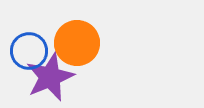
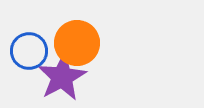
purple star: moved 12 px right; rotated 6 degrees counterclockwise
